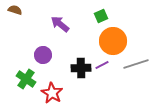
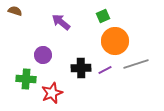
brown semicircle: moved 1 px down
green square: moved 2 px right
purple arrow: moved 1 px right, 2 px up
orange circle: moved 2 px right
purple line: moved 3 px right, 5 px down
green cross: rotated 30 degrees counterclockwise
red star: rotated 20 degrees clockwise
